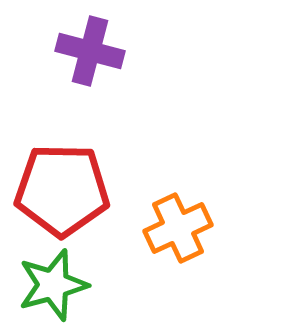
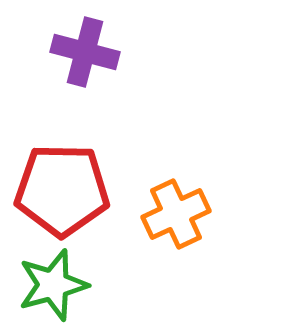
purple cross: moved 5 px left, 1 px down
orange cross: moved 2 px left, 14 px up
